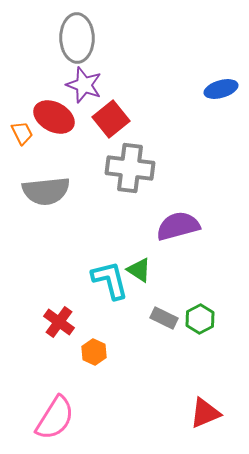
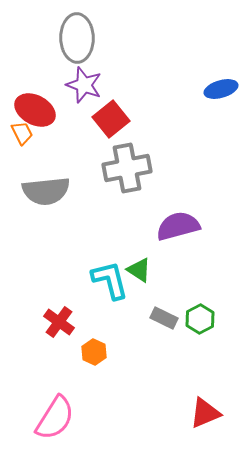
red ellipse: moved 19 px left, 7 px up
gray cross: moved 3 px left; rotated 18 degrees counterclockwise
